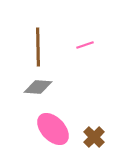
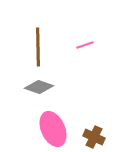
gray diamond: moved 1 px right; rotated 16 degrees clockwise
pink ellipse: rotated 20 degrees clockwise
brown cross: rotated 20 degrees counterclockwise
